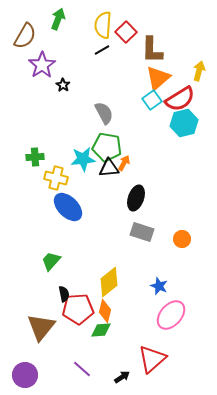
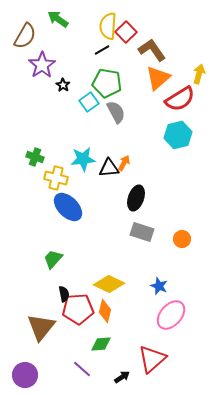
green arrow: rotated 75 degrees counterclockwise
yellow semicircle: moved 5 px right, 1 px down
brown L-shape: rotated 144 degrees clockwise
yellow arrow: moved 3 px down
cyan square: moved 63 px left, 2 px down
gray semicircle: moved 12 px right, 1 px up
cyan hexagon: moved 6 px left, 12 px down
green pentagon: moved 64 px up
green cross: rotated 24 degrees clockwise
green trapezoid: moved 2 px right, 2 px up
yellow diamond: moved 2 px down; rotated 64 degrees clockwise
green diamond: moved 14 px down
